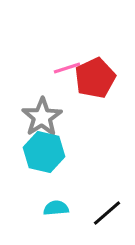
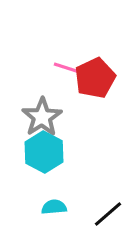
pink line: rotated 36 degrees clockwise
cyan hexagon: rotated 15 degrees clockwise
cyan semicircle: moved 2 px left, 1 px up
black line: moved 1 px right, 1 px down
